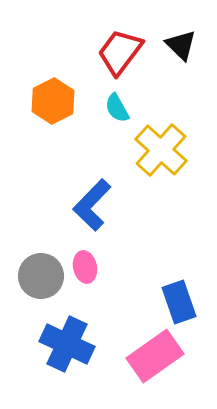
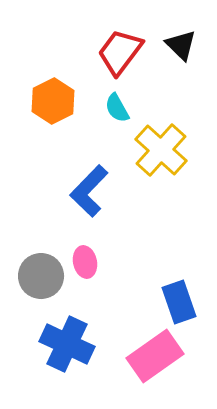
blue L-shape: moved 3 px left, 14 px up
pink ellipse: moved 5 px up
